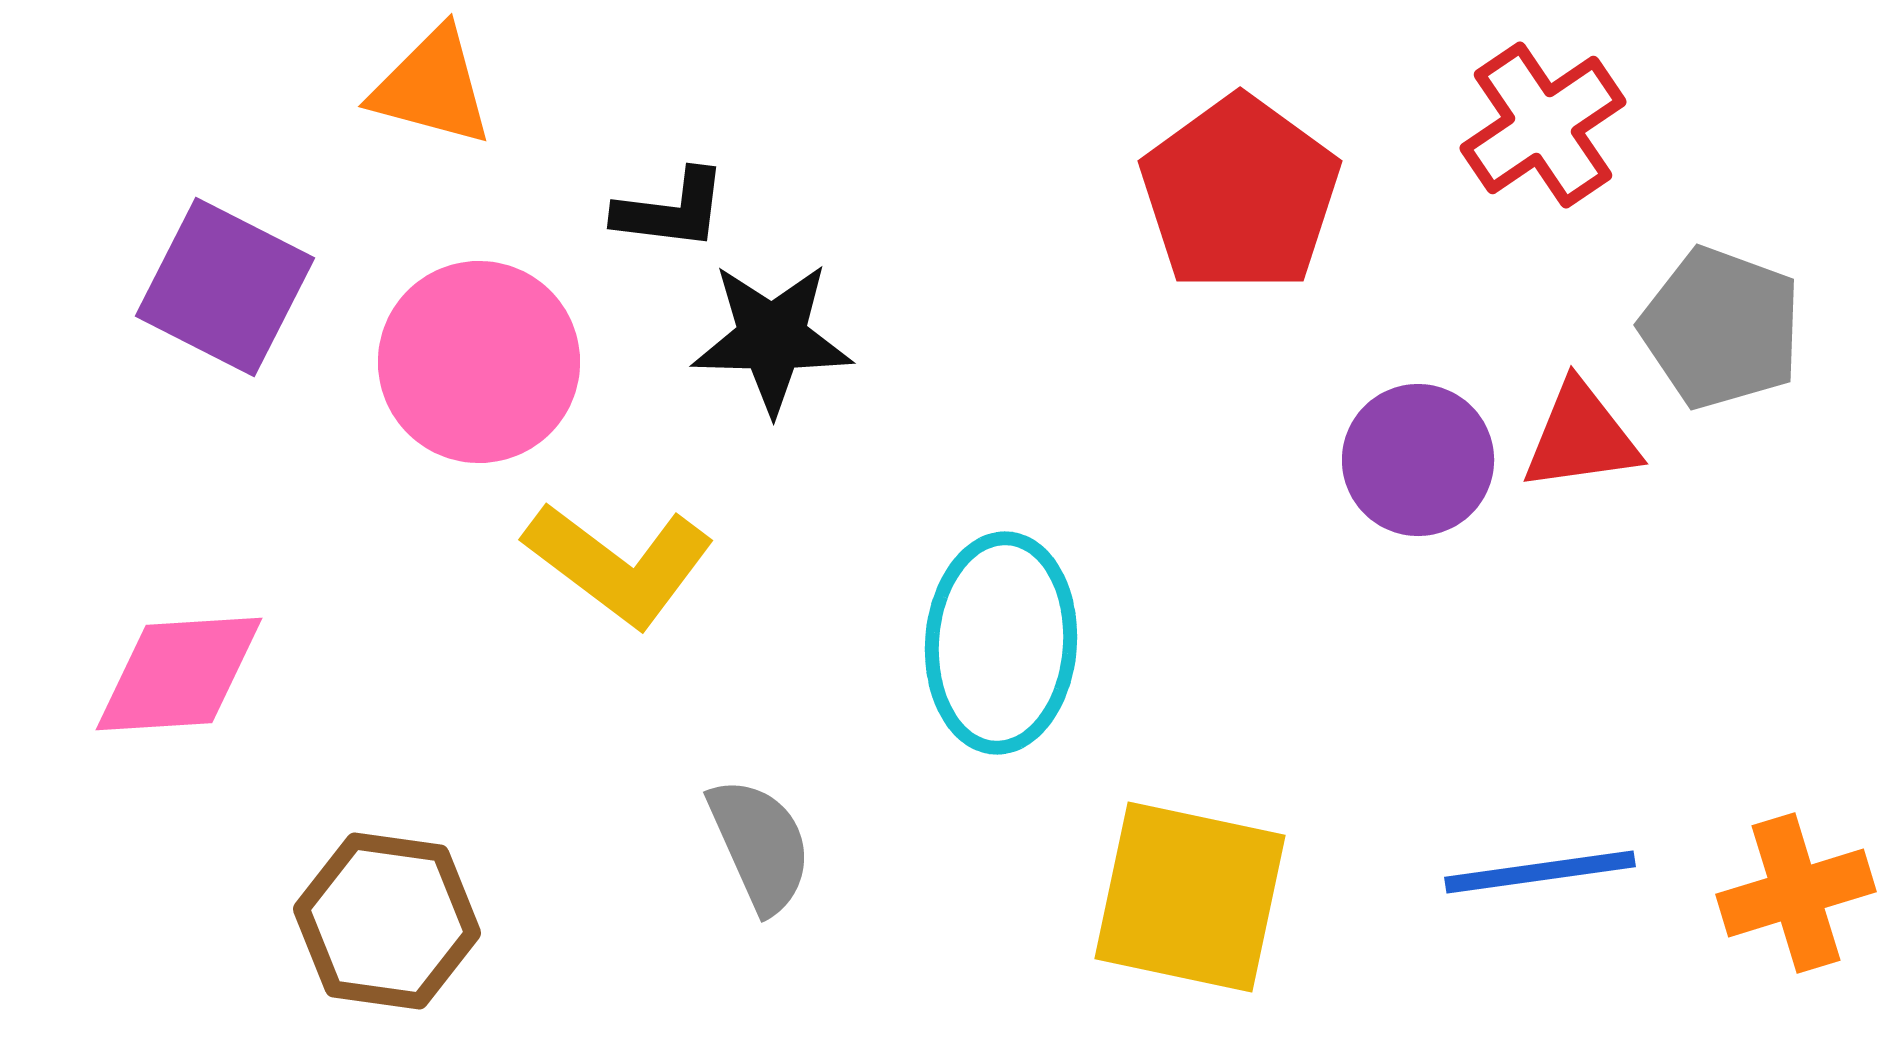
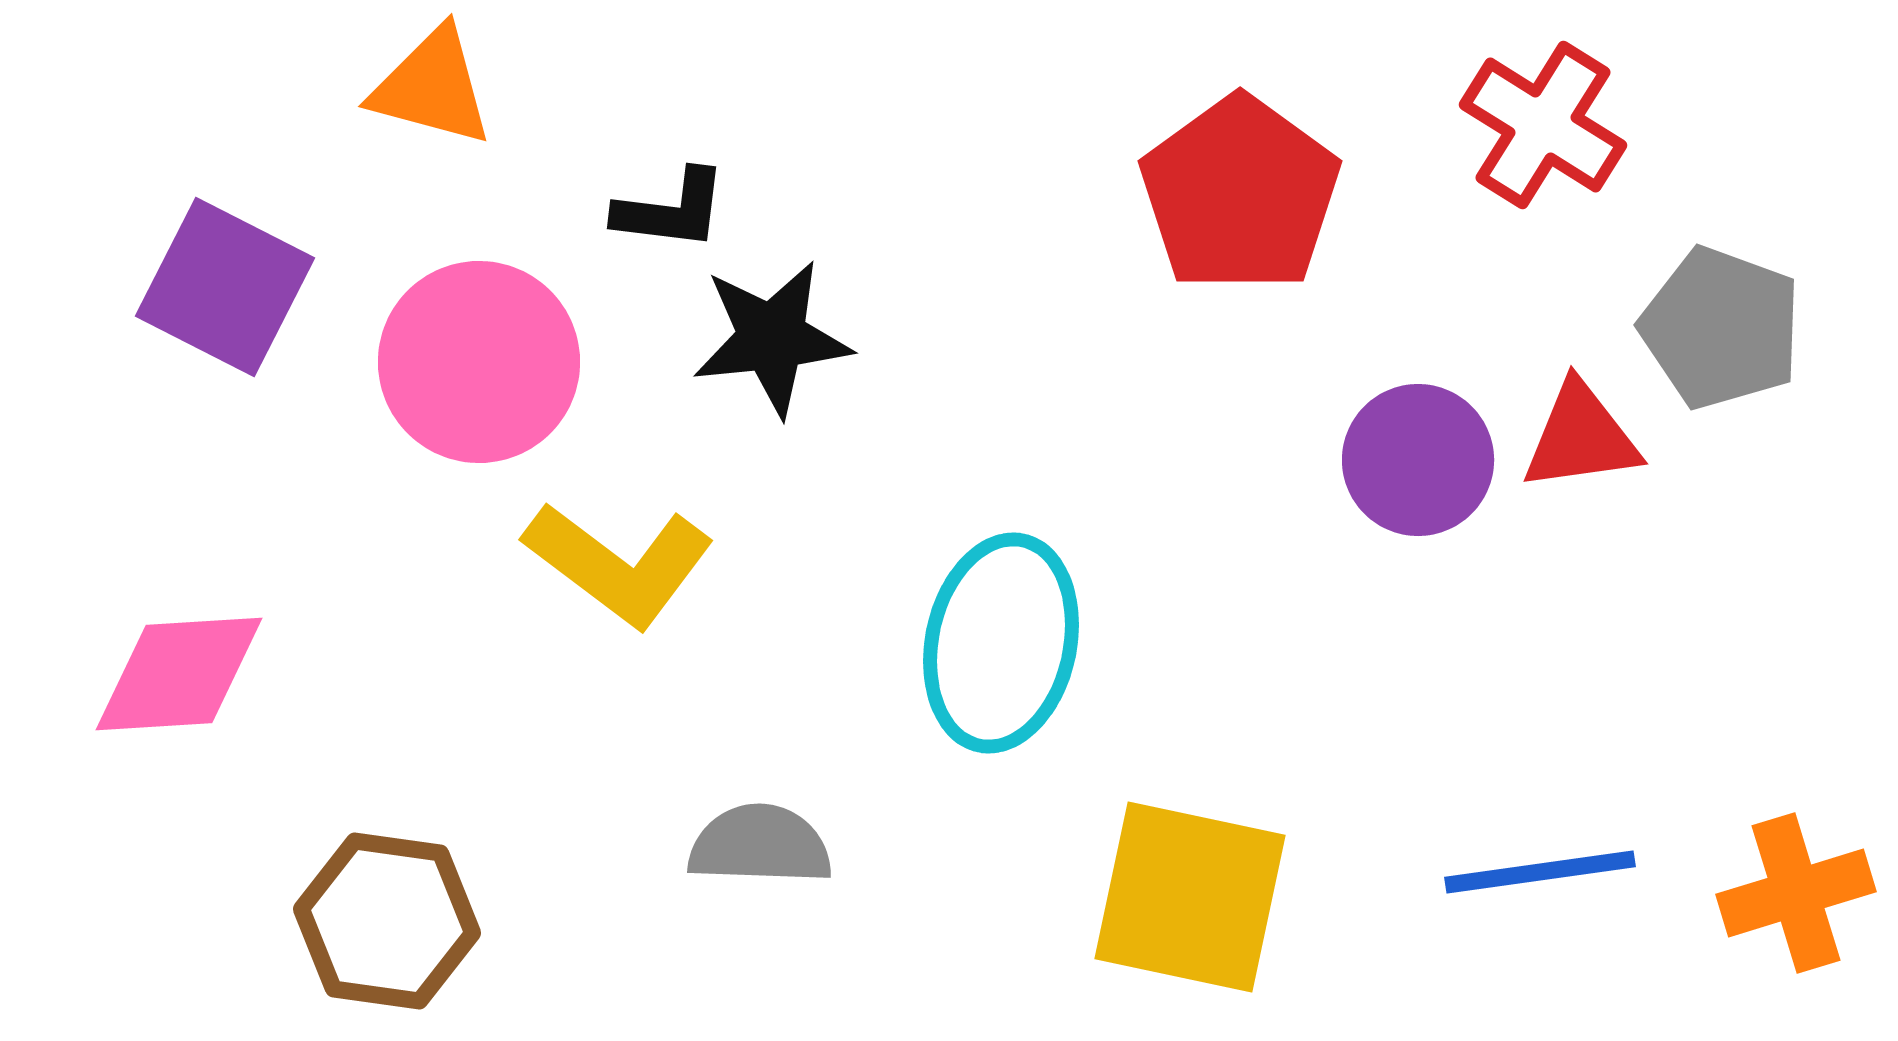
red cross: rotated 24 degrees counterclockwise
black star: rotated 7 degrees counterclockwise
cyan ellipse: rotated 8 degrees clockwise
gray semicircle: rotated 64 degrees counterclockwise
